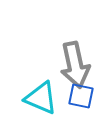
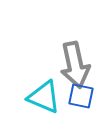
cyan triangle: moved 3 px right, 1 px up
